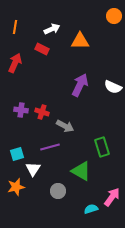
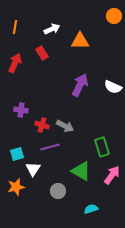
red rectangle: moved 4 px down; rotated 32 degrees clockwise
red cross: moved 13 px down
pink arrow: moved 22 px up
